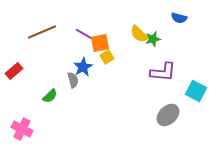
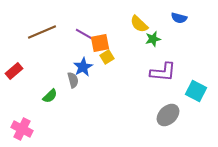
yellow semicircle: moved 10 px up
